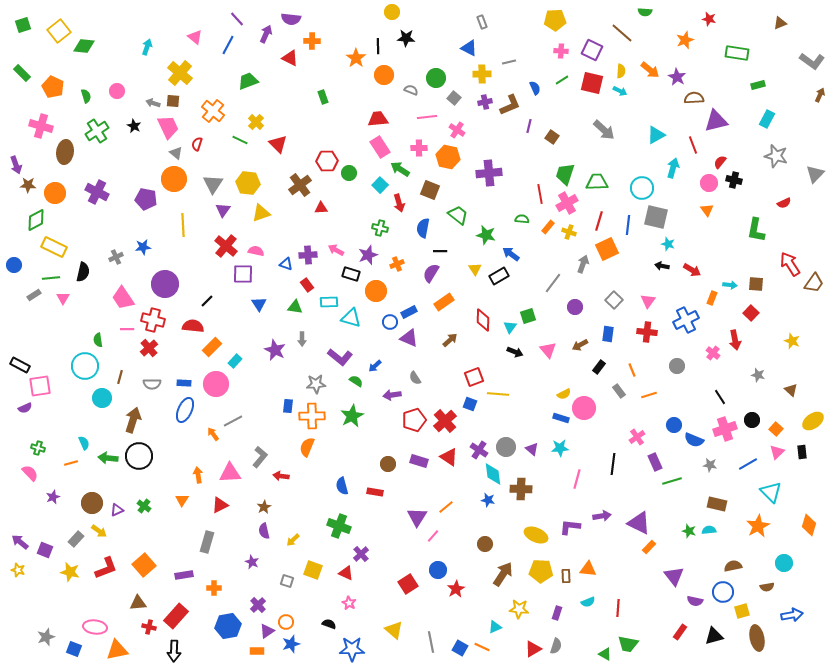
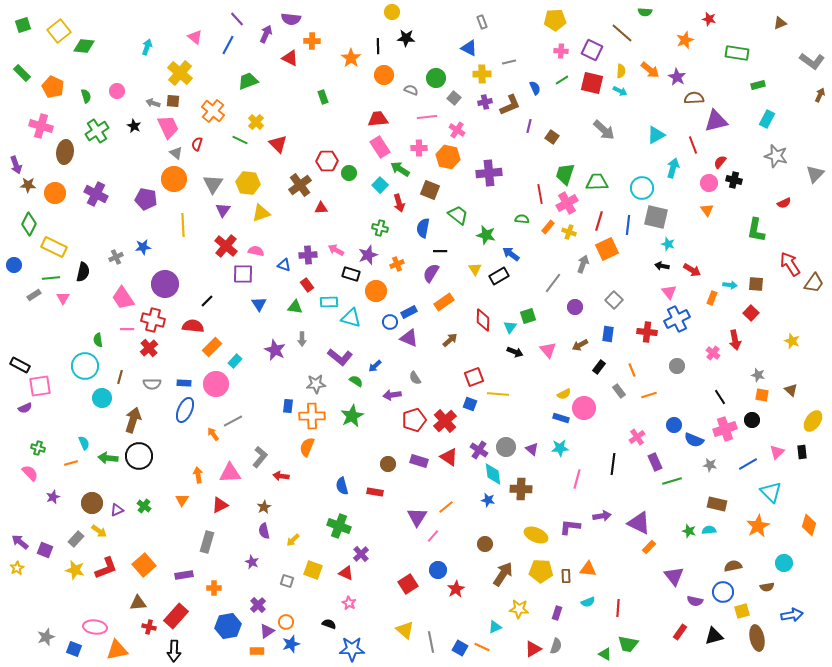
orange star at (356, 58): moved 5 px left
purple cross at (97, 192): moved 1 px left, 2 px down
green diamond at (36, 220): moved 7 px left, 4 px down; rotated 35 degrees counterclockwise
blue triangle at (286, 264): moved 2 px left, 1 px down
pink triangle at (648, 301): moved 21 px right, 9 px up; rotated 14 degrees counterclockwise
blue cross at (686, 320): moved 9 px left, 1 px up
yellow ellipse at (813, 421): rotated 20 degrees counterclockwise
orange square at (776, 429): moved 14 px left, 34 px up; rotated 32 degrees counterclockwise
yellow star at (18, 570): moved 1 px left, 2 px up; rotated 24 degrees clockwise
yellow star at (70, 572): moved 5 px right, 2 px up
yellow triangle at (394, 630): moved 11 px right
